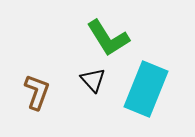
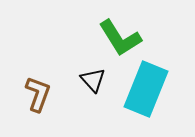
green L-shape: moved 12 px right
brown L-shape: moved 1 px right, 2 px down
